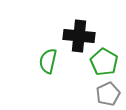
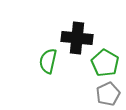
black cross: moved 2 px left, 2 px down
green pentagon: moved 1 px right, 1 px down
